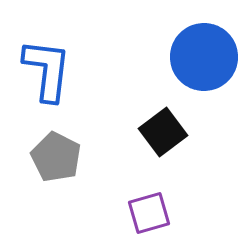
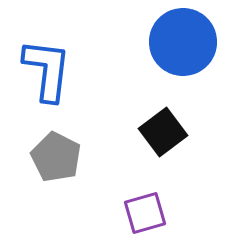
blue circle: moved 21 px left, 15 px up
purple square: moved 4 px left
